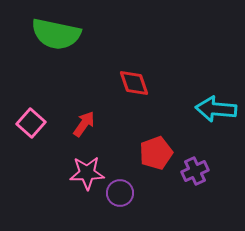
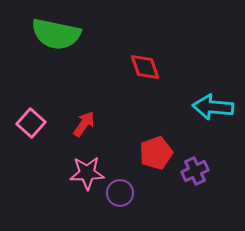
red diamond: moved 11 px right, 16 px up
cyan arrow: moved 3 px left, 2 px up
